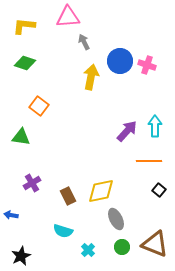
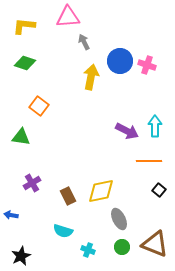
purple arrow: rotated 75 degrees clockwise
gray ellipse: moved 3 px right
cyan cross: rotated 24 degrees counterclockwise
